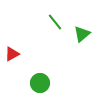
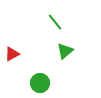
green triangle: moved 17 px left, 17 px down
